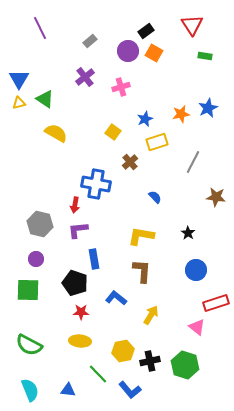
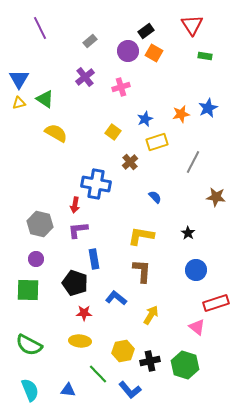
red star at (81, 312): moved 3 px right, 1 px down
